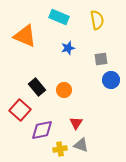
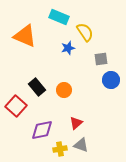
yellow semicircle: moved 12 px left, 12 px down; rotated 24 degrees counterclockwise
red square: moved 4 px left, 4 px up
red triangle: rotated 16 degrees clockwise
